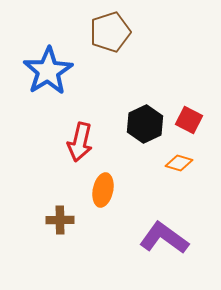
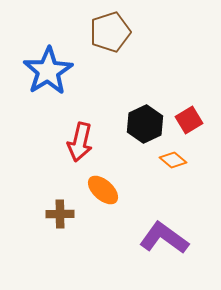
red square: rotated 32 degrees clockwise
orange diamond: moved 6 px left, 3 px up; rotated 24 degrees clockwise
orange ellipse: rotated 60 degrees counterclockwise
brown cross: moved 6 px up
